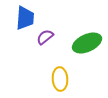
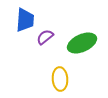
blue trapezoid: moved 2 px down
green ellipse: moved 5 px left
